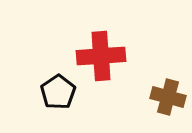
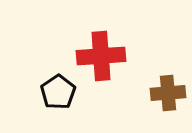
brown cross: moved 4 px up; rotated 20 degrees counterclockwise
